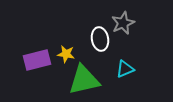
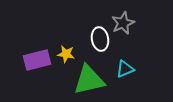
green triangle: moved 5 px right
